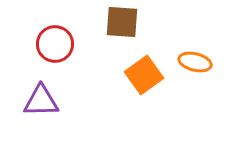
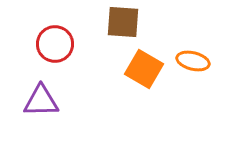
brown square: moved 1 px right
orange ellipse: moved 2 px left, 1 px up
orange square: moved 6 px up; rotated 24 degrees counterclockwise
